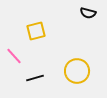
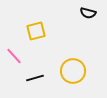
yellow circle: moved 4 px left
